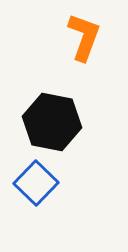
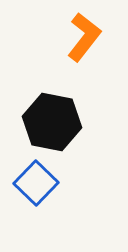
orange L-shape: rotated 18 degrees clockwise
